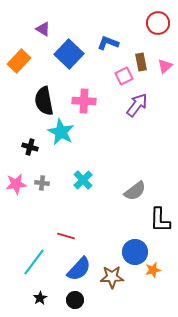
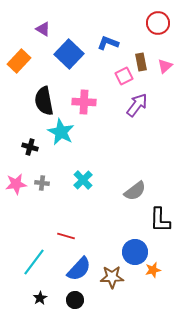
pink cross: moved 1 px down
